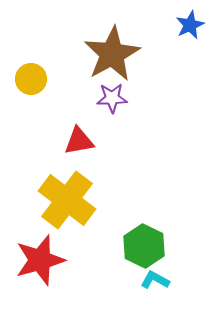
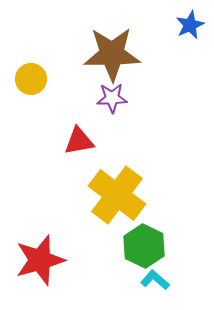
brown star: rotated 28 degrees clockwise
yellow cross: moved 50 px right, 5 px up
cyan L-shape: rotated 12 degrees clockwise
